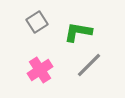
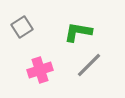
gray square: moved 15 px left, 5 px down
pink cross: rotated 15 degrees clockwise
